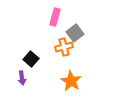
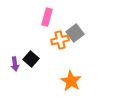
pink rectangle: moved 8 px left
orange cross: moved 4 px left, 7 px up
purple arrow: moved 7 px left, 14 px up
